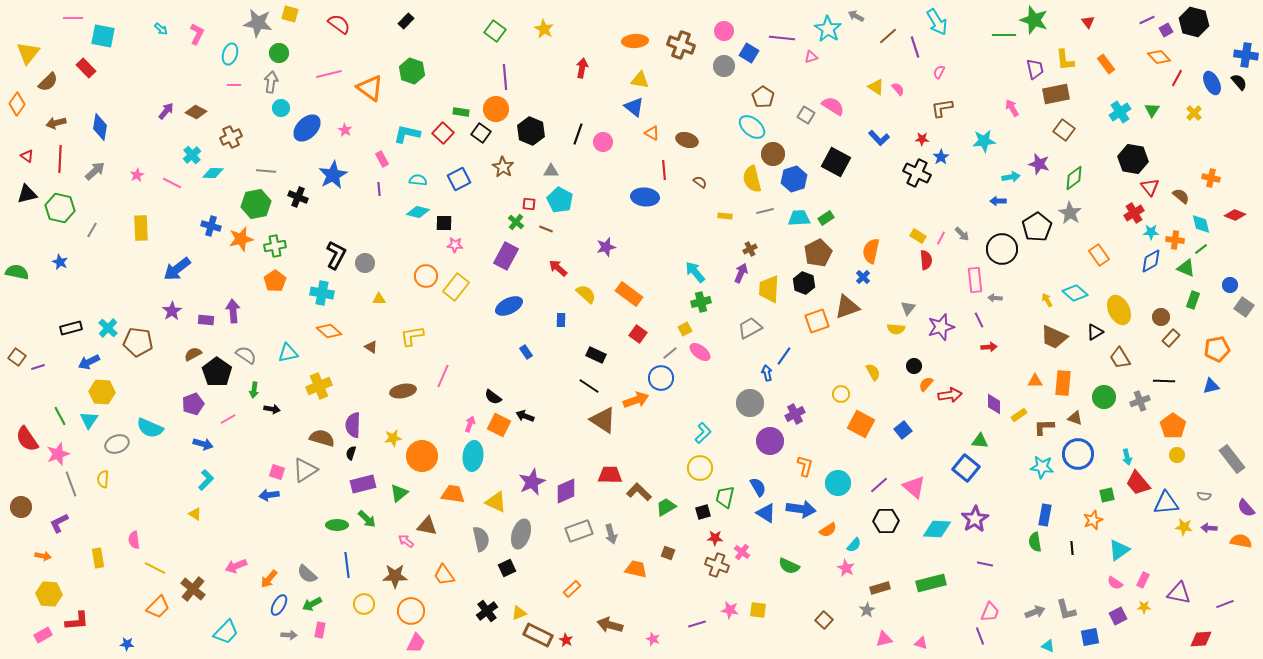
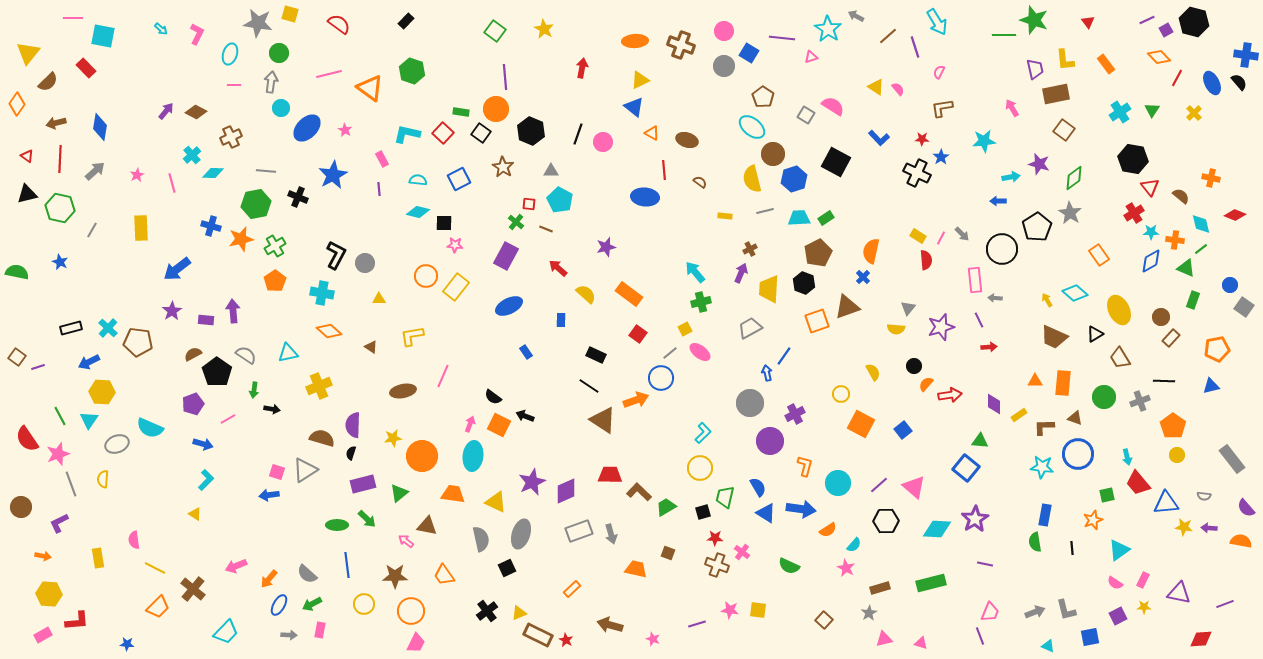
yellow triangle at (640, 80): rotated 36 degrees counterclockwise
pink line at (172, 183): rotated 48 degrees clockwise
green cross at (275, 246): rotated 20 degrees counterclockwise
black triangle at (1095, 332): moved 2 px down
gray star at (867, 610): moved 2 px right, 3 px down
